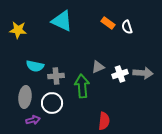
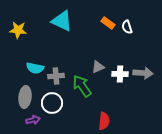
cyan semicircle: moved 2 px down
white cross: rotated 21 degrees clockwise
green arrow: rotated 30 degrees counterclockwise
